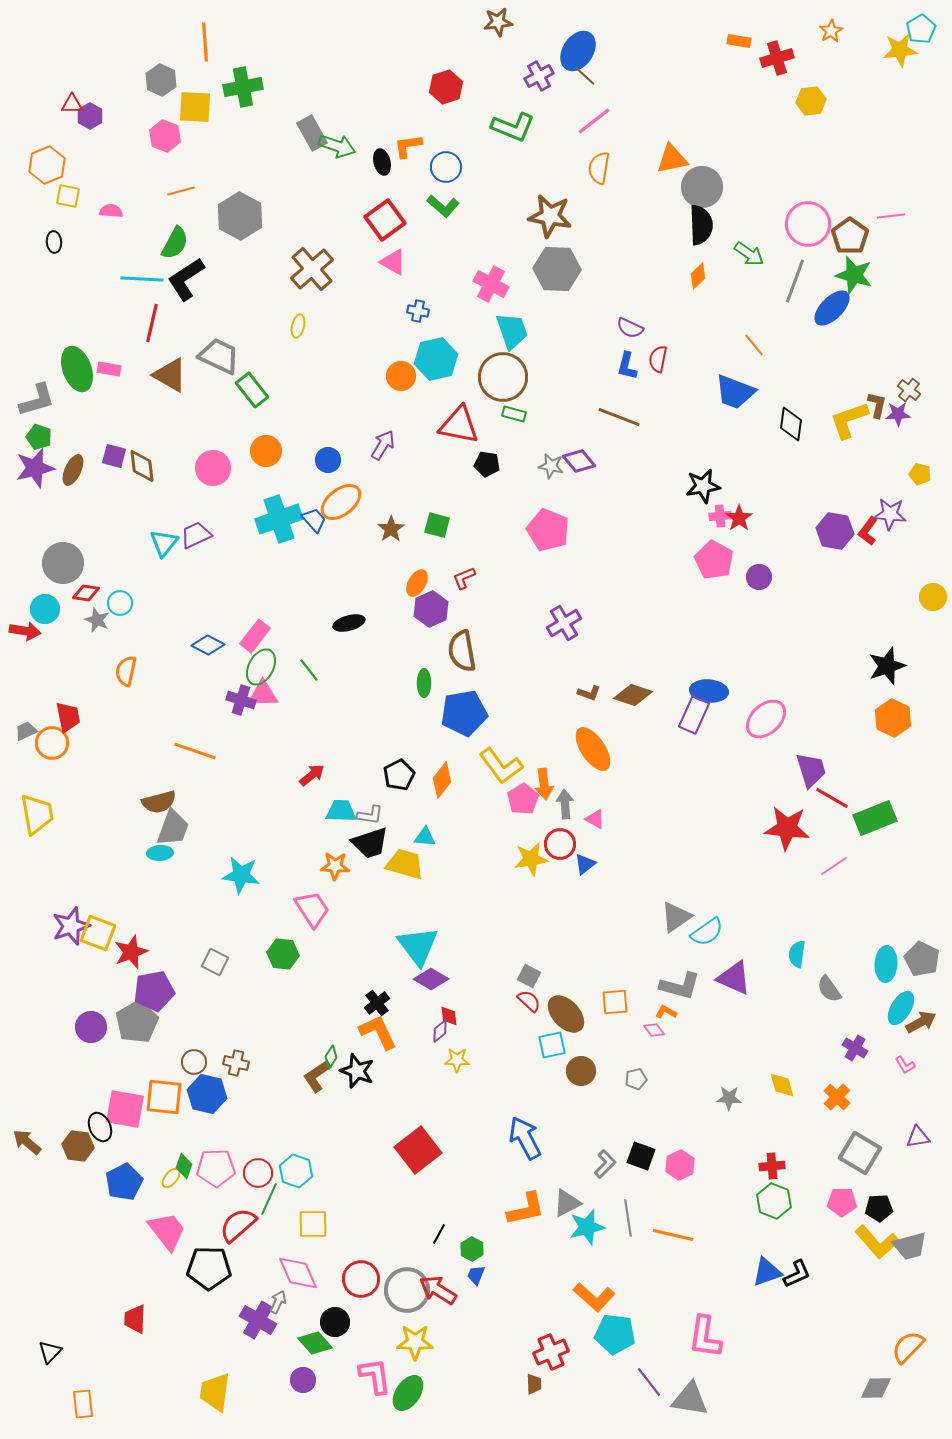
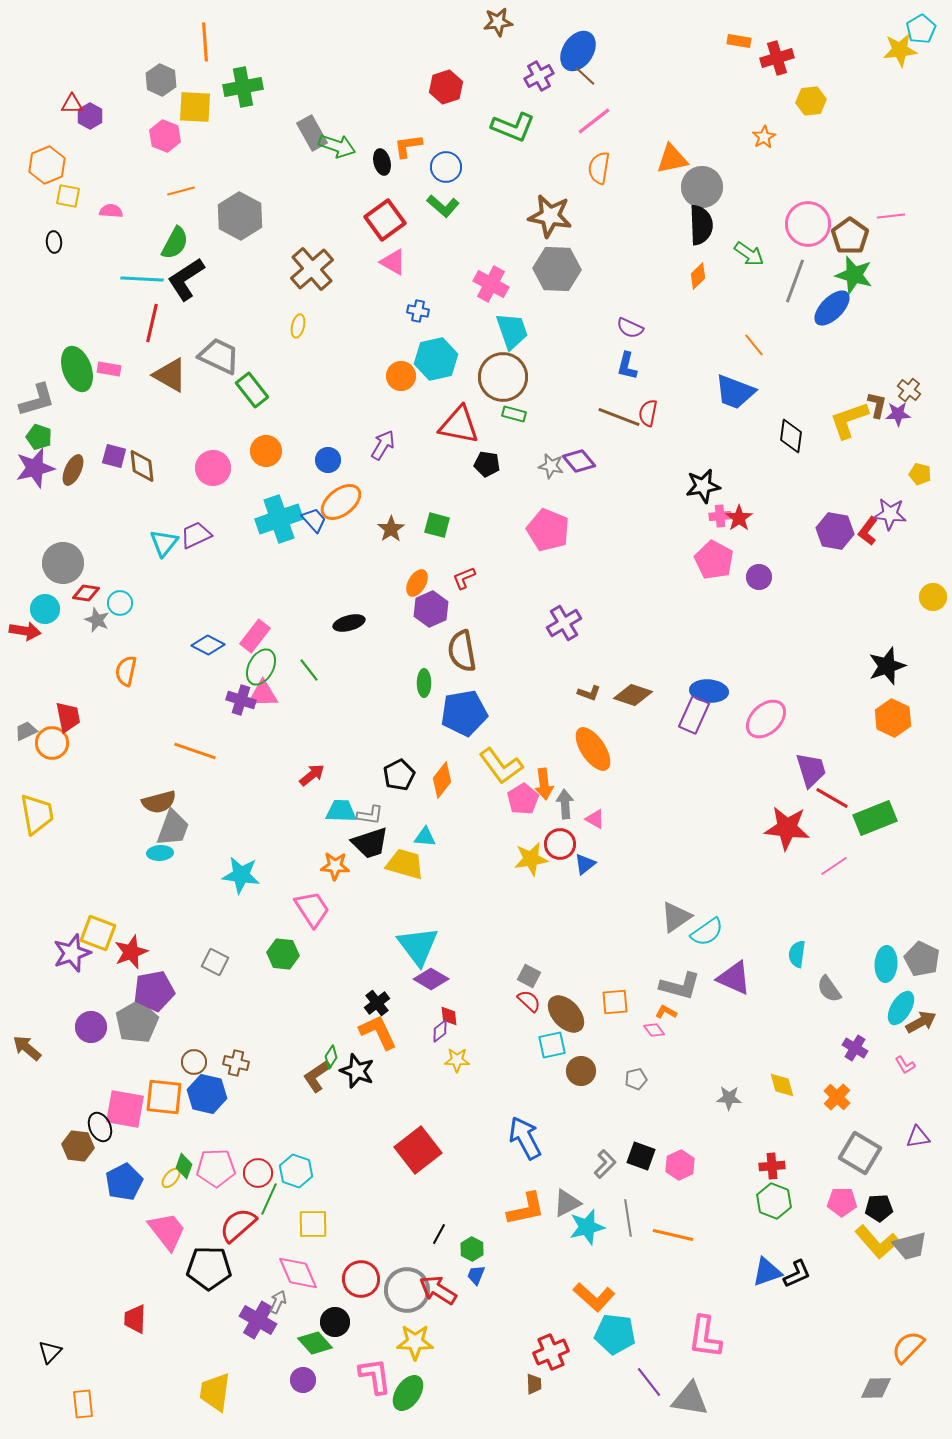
orange star at (831, 31): moved 67 px left, 106 px down
red semicircle at (658, 359): moved 10 px left, 54 px down
black diamond at (791, 424): moved 12 px down
purple star at (71, 926): moved 1 px right, 27 px down
brown arrow at (27, 1142): moved 94 px up
